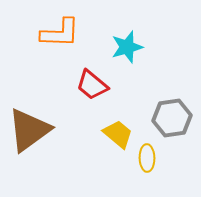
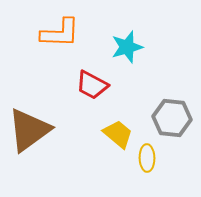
red trapezoid: rotated 12 degrees counterclockwise
gray hexagon: rotated 15 degrees clockwise
